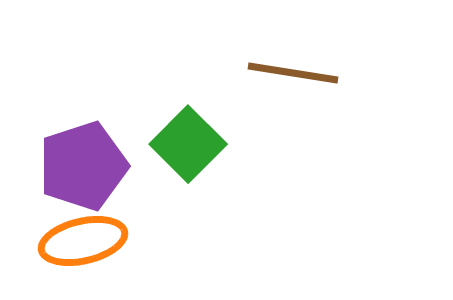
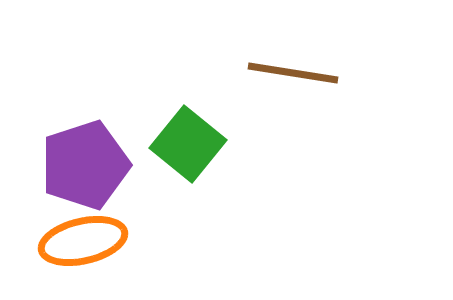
green square: rotated 6 degrees counterclockwise
purple pentagon: moved 2 px right, 1 px up
